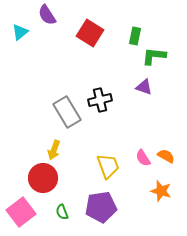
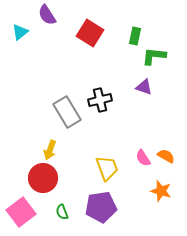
yellow arrow: moved 4 px left
yellow trapezoid: moved 1 px left, 2 px down
